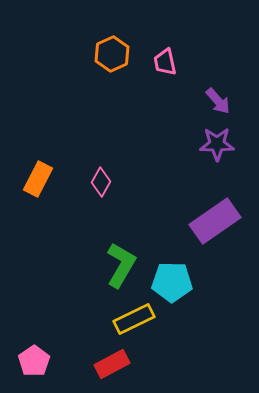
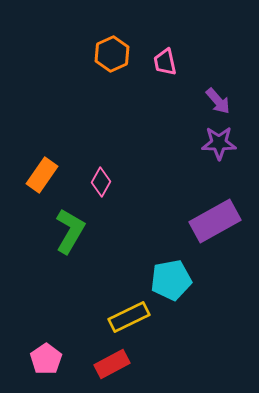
purple star: moved 2 px right, 1 px up
orange rectangle: moved 4 px right, 4 px up; rotated 8 degrees clockwise
purple rectangle: rotated 6 degrees clockwise
green L-shape: moved 51 px left, 34 px up
cyan pentagon: moved 1 px left, 2 px up; rotated 12 degrees counterclockwise
yellow rectangle: moved 5 px left, 2 px up
pink pentagon: moved 12 px right, 2 px up
